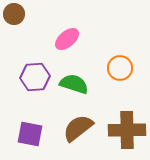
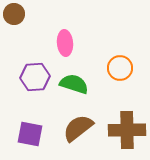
pink ellipse: moved 2 px left, 4 px down; rotated 55 degrees counterclockwise
